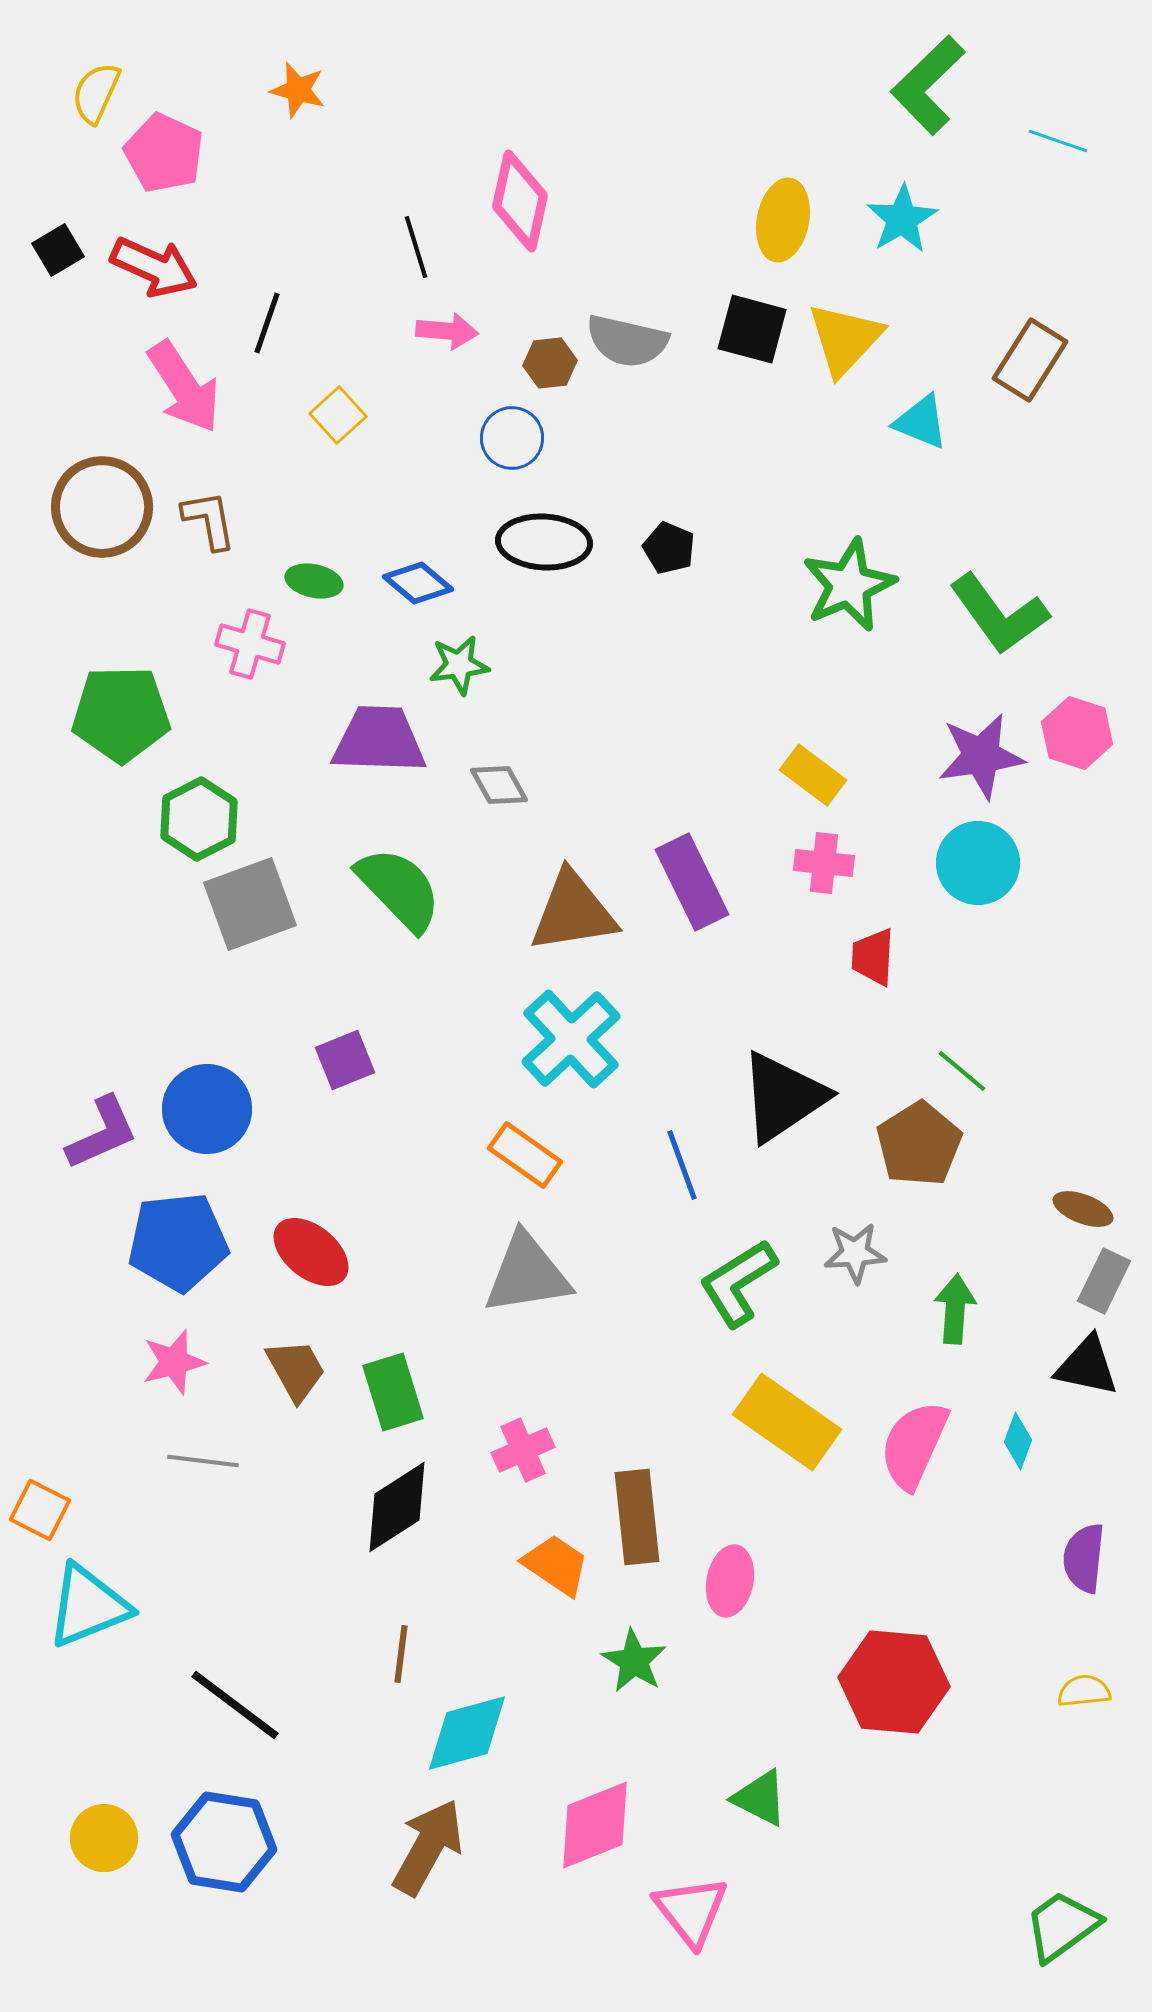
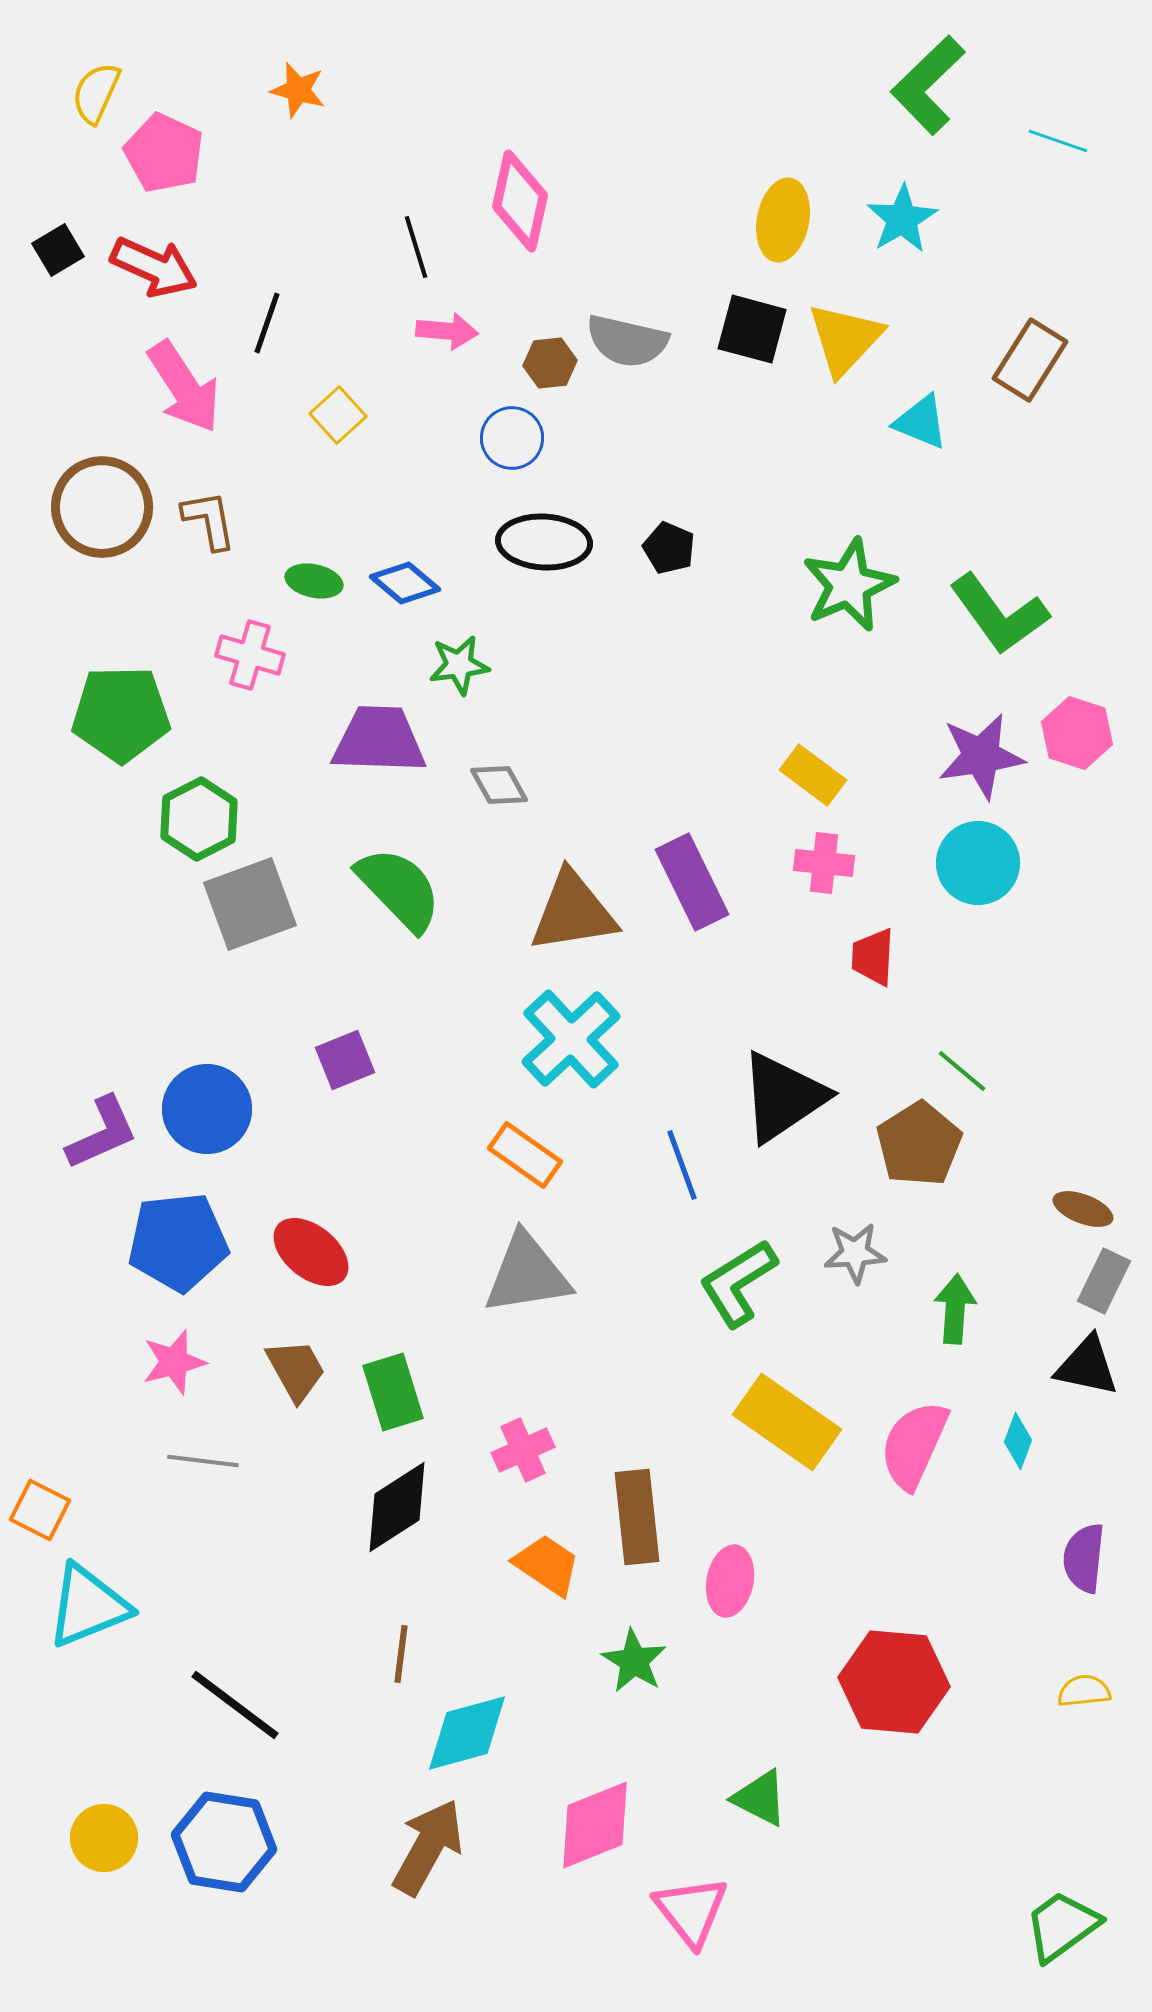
blue diamond at (418, 583): moved 13 px left
pink cross at (250, 644): moved 11 px down
orange trapezoid at (556, 1565): moved 9 px left
